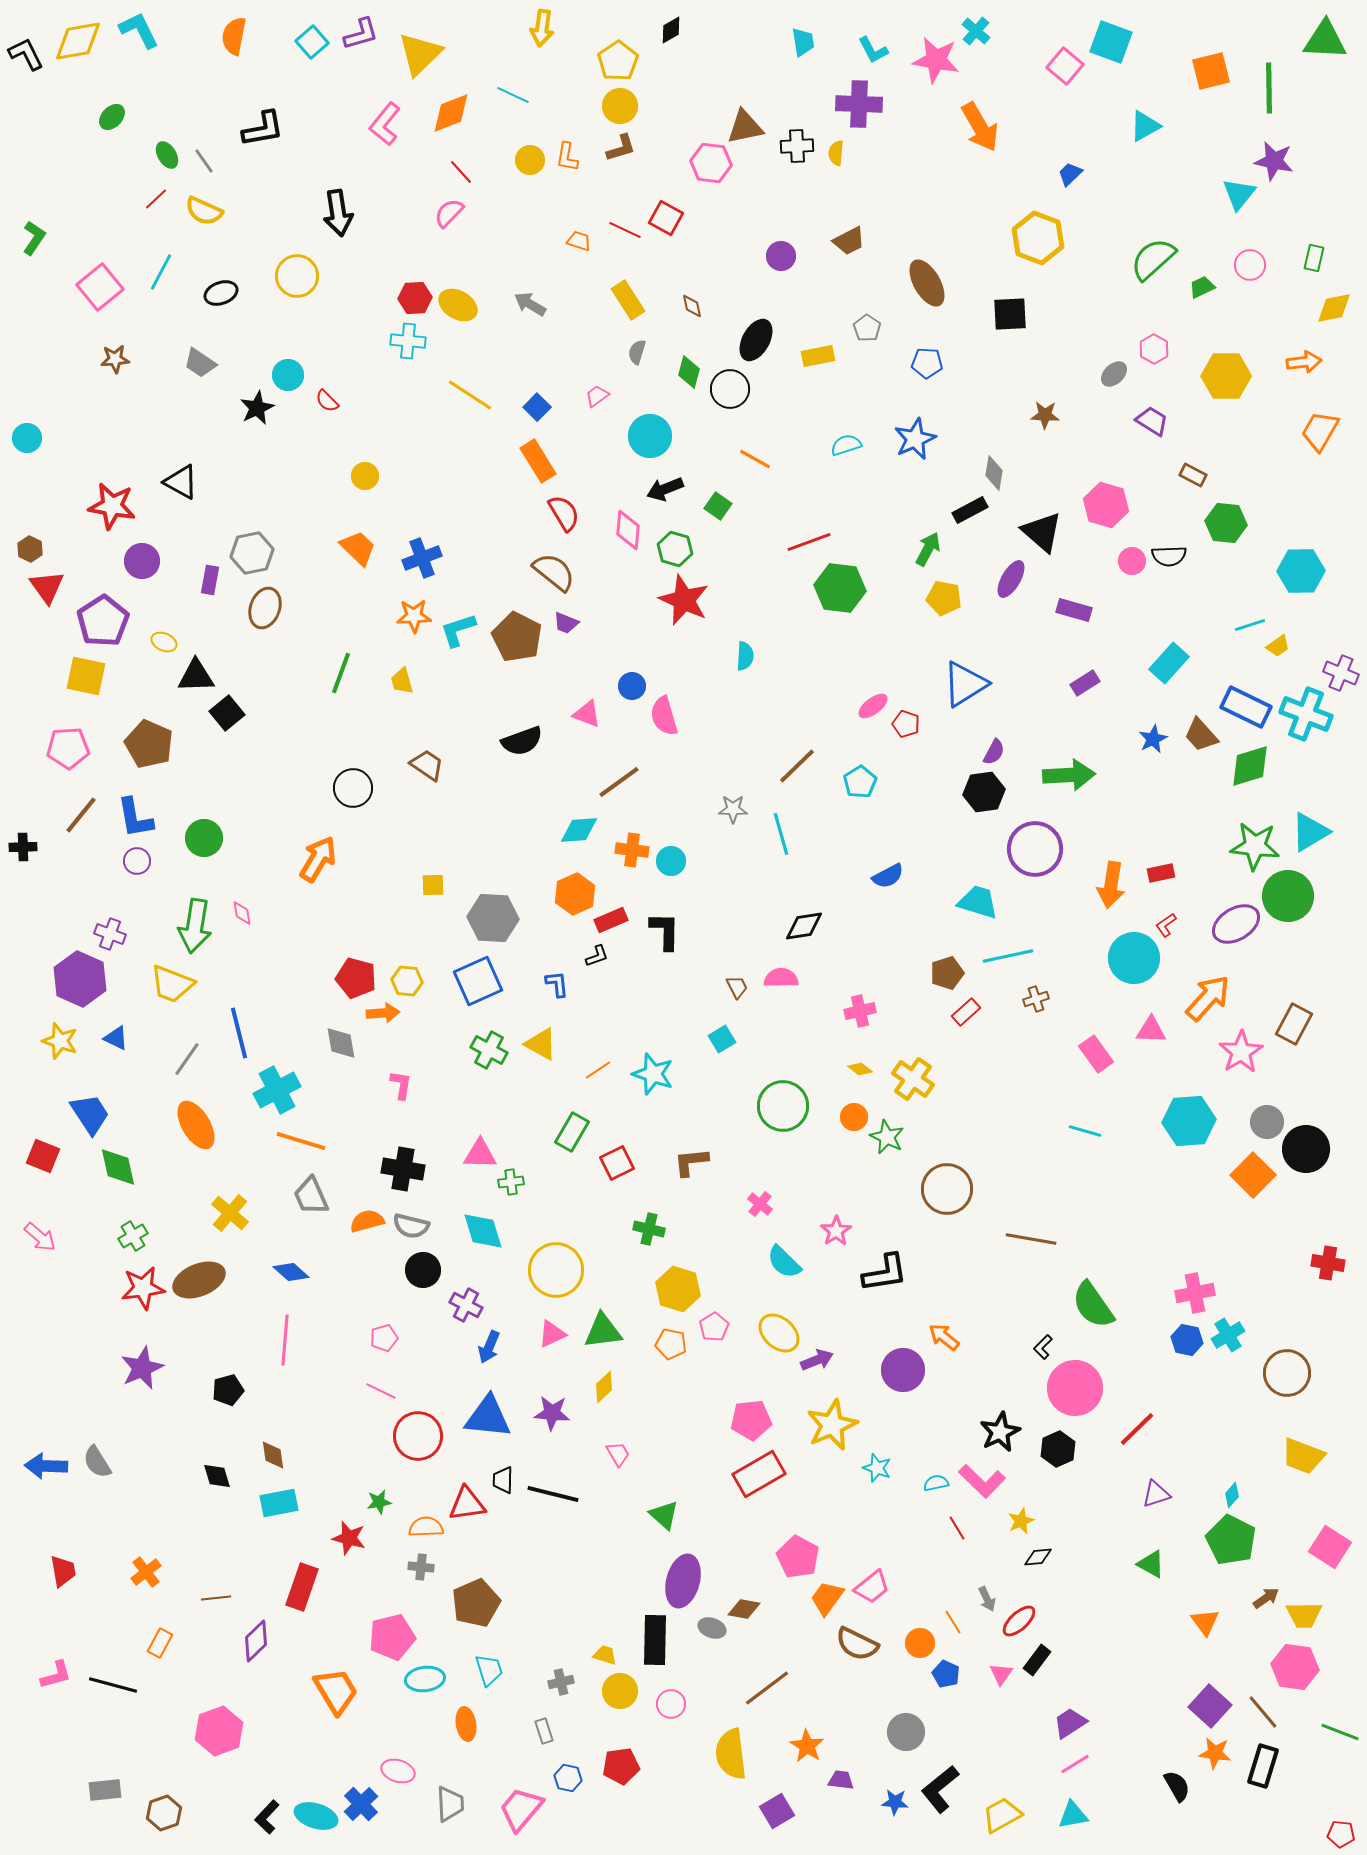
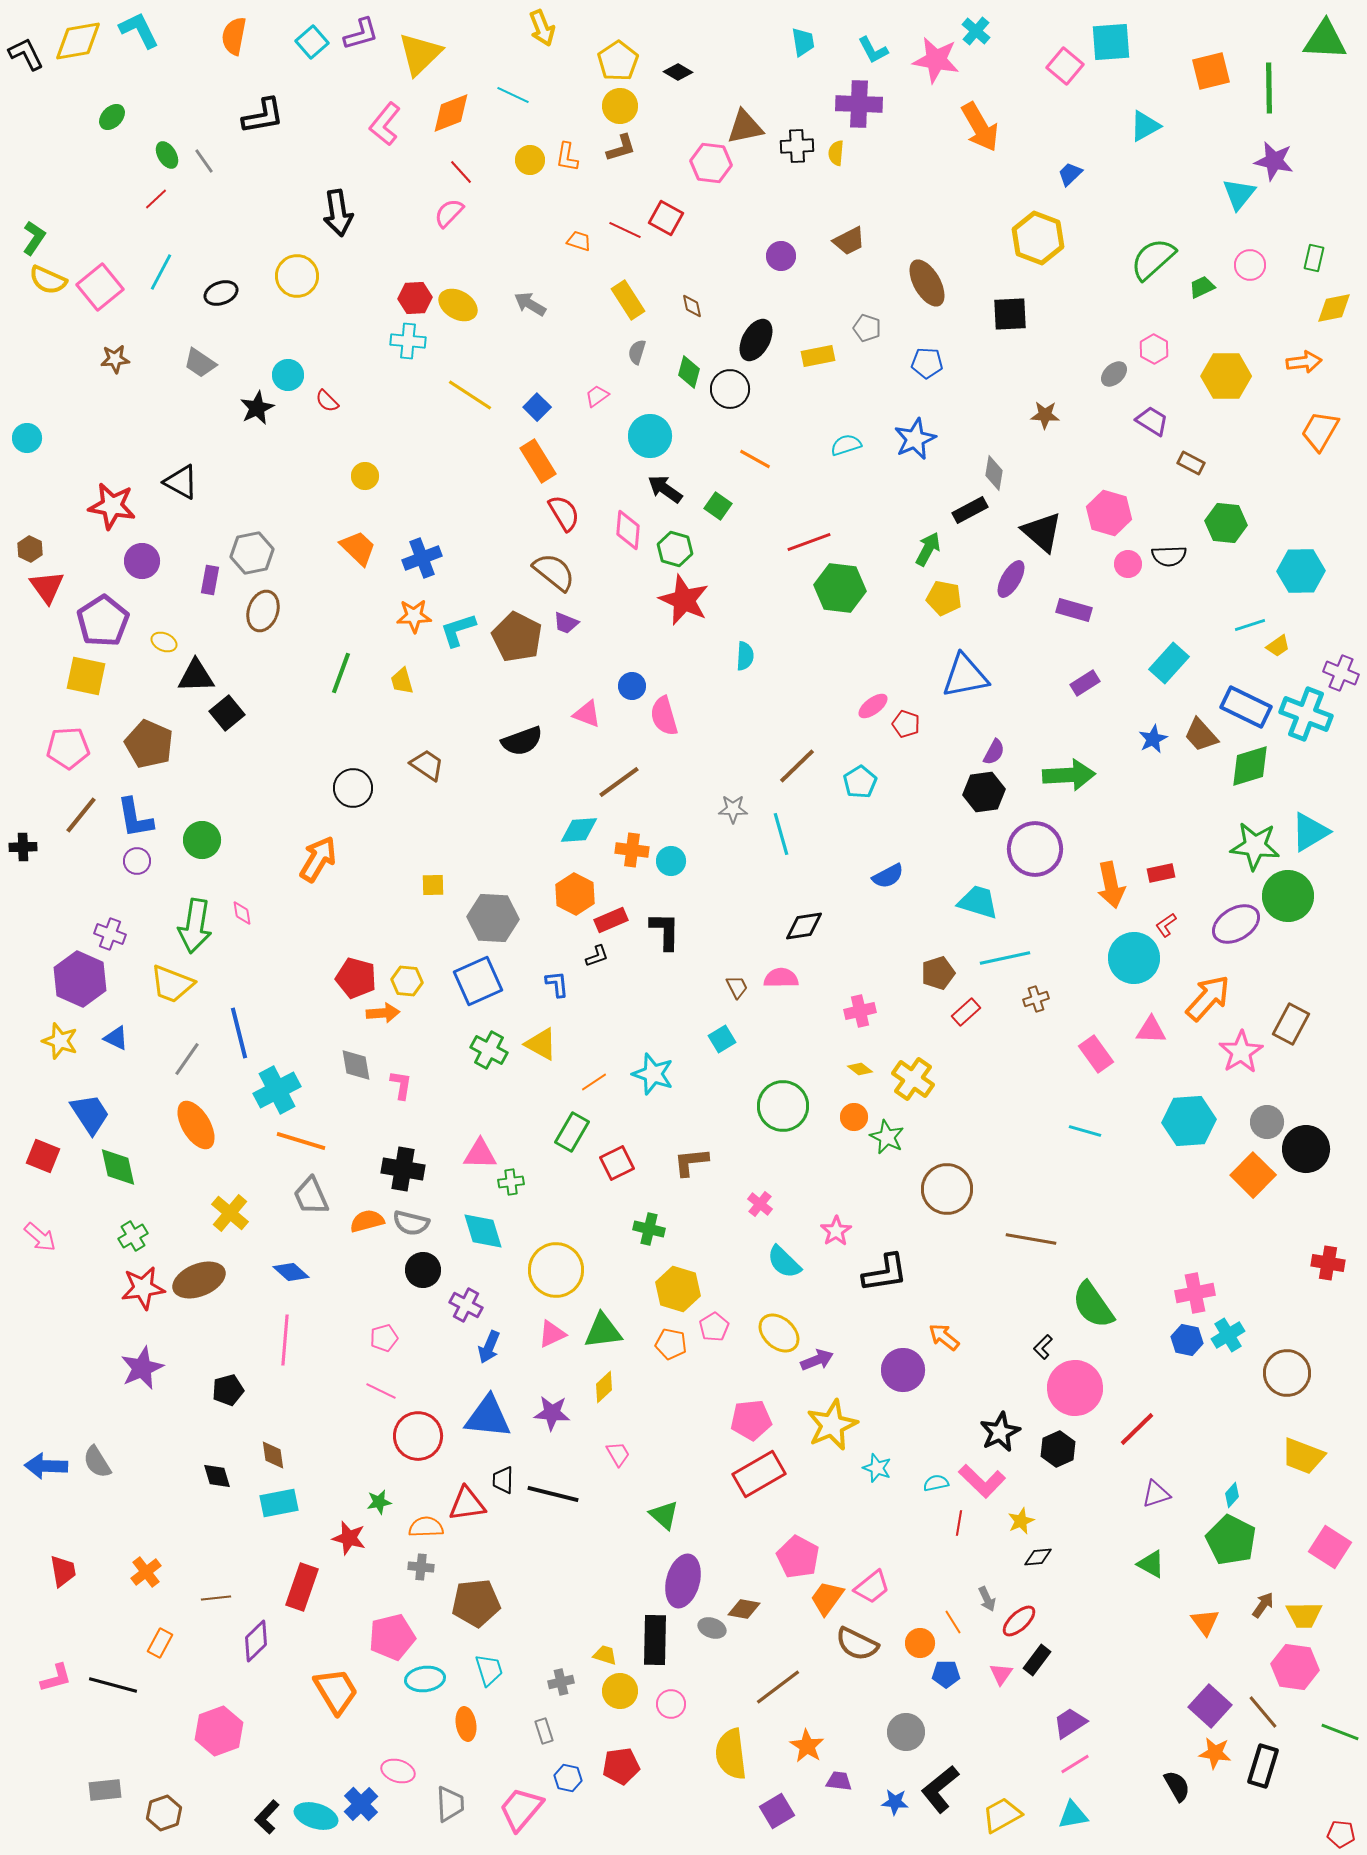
yellow arrow at (542, 28): rotated 30 degrees counterclockwise
black diamond at (671, 30): moved 7 px right, 42 px down; rotated 60 degrees clockwise
cyan square at (1111, 42): rotated 24 degrees counterclockwise
black L-shape at (263, 129): moved 13 px up
yellow semicircle at (204, 211): moved 156 px left, 69 px down
gray pentagon at (867, 328): rotated 16 degrees counterclockwise
brown rectangle at (1193, 475): moved 2 px left, 12 px up
black arrow at (665, 489): rotated 57 degrees clockwise
pink hexagon at (1106, 505): moved 3 px right, 8 px down
pink circle at (1132, 561): moved 4 px left, 3 px down
brown ellipse at (265, 608): moved 2 px left, 3 px down
blue triangle at (965, 684): moved 8 px up; rotated 21 degrees clockwise
green circle at (204, 838): moved 2 px left, 2 px down
orange arrow at (1111, 885): rotated 21 degrees counterclockwise
orange hexagon at (575, 894): rotated 9 degrees counterclockwise
cyan line at (1008, 956): moved 3 px left, 2 px down
brown pentagon at (947, 973): moved 9 px left
brown rectangle at (1294, 1024): moved 3 px left
gray diamond at (341, 1043): moved 15 px right, 22 px down
orange line at (598, 1070): moved 4 px left, 12 px down
gray semicircle at (411, 1226): moved 3 px up
red line at (957, 1528): moved 2 px right, 5 px up; rotated 40 degrees clockwise
brown arrow at (1266, 1598): moved 3 px left, 7 px down; rotated 20 degrees counterclockwise
brown pentagon at (476, 1603): rotated 18 degrees clockwise
blue pentagon at (946, 1674): rotated 24 degrees counterclockwise
pink L-shape at (56, 1675): moved 3 px down
brown line at (767, 1688): moved 11 px right, 1 px up
purple trapezoid at (841, 1780): moved 2 px left, 1 px down
